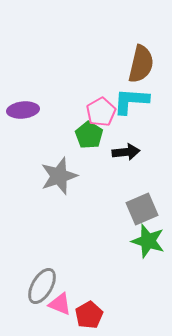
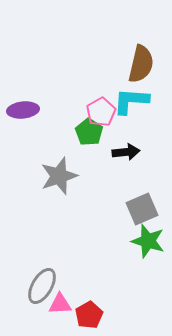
green pentagon: moved 3 px up
pink triangle: rotated 25 degrees counterclockwise
